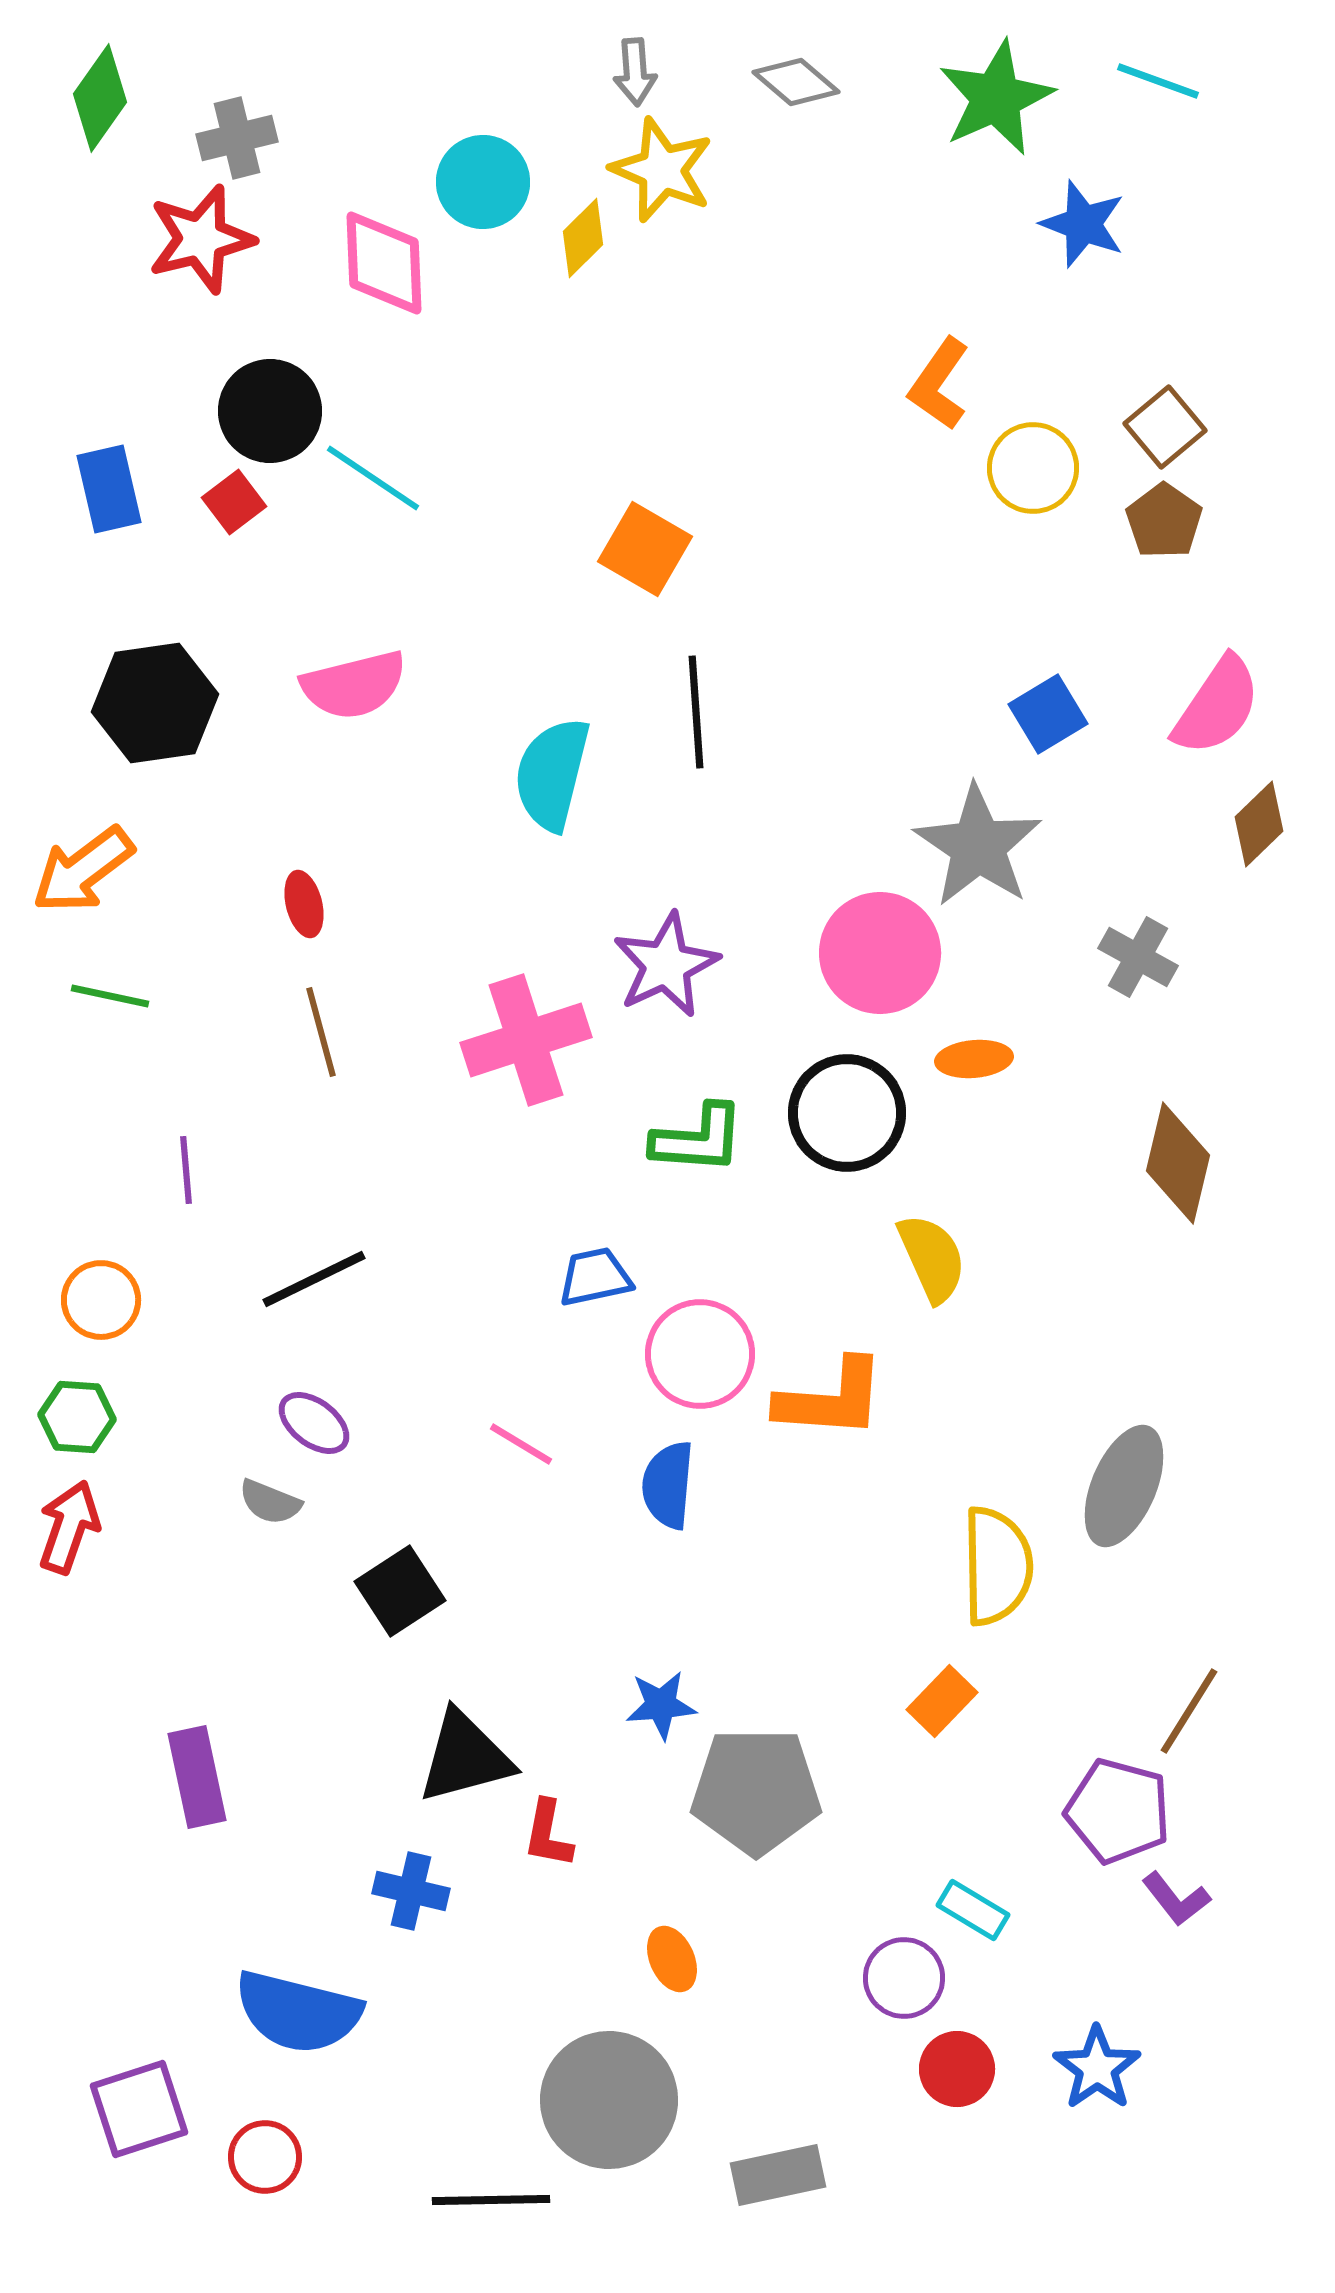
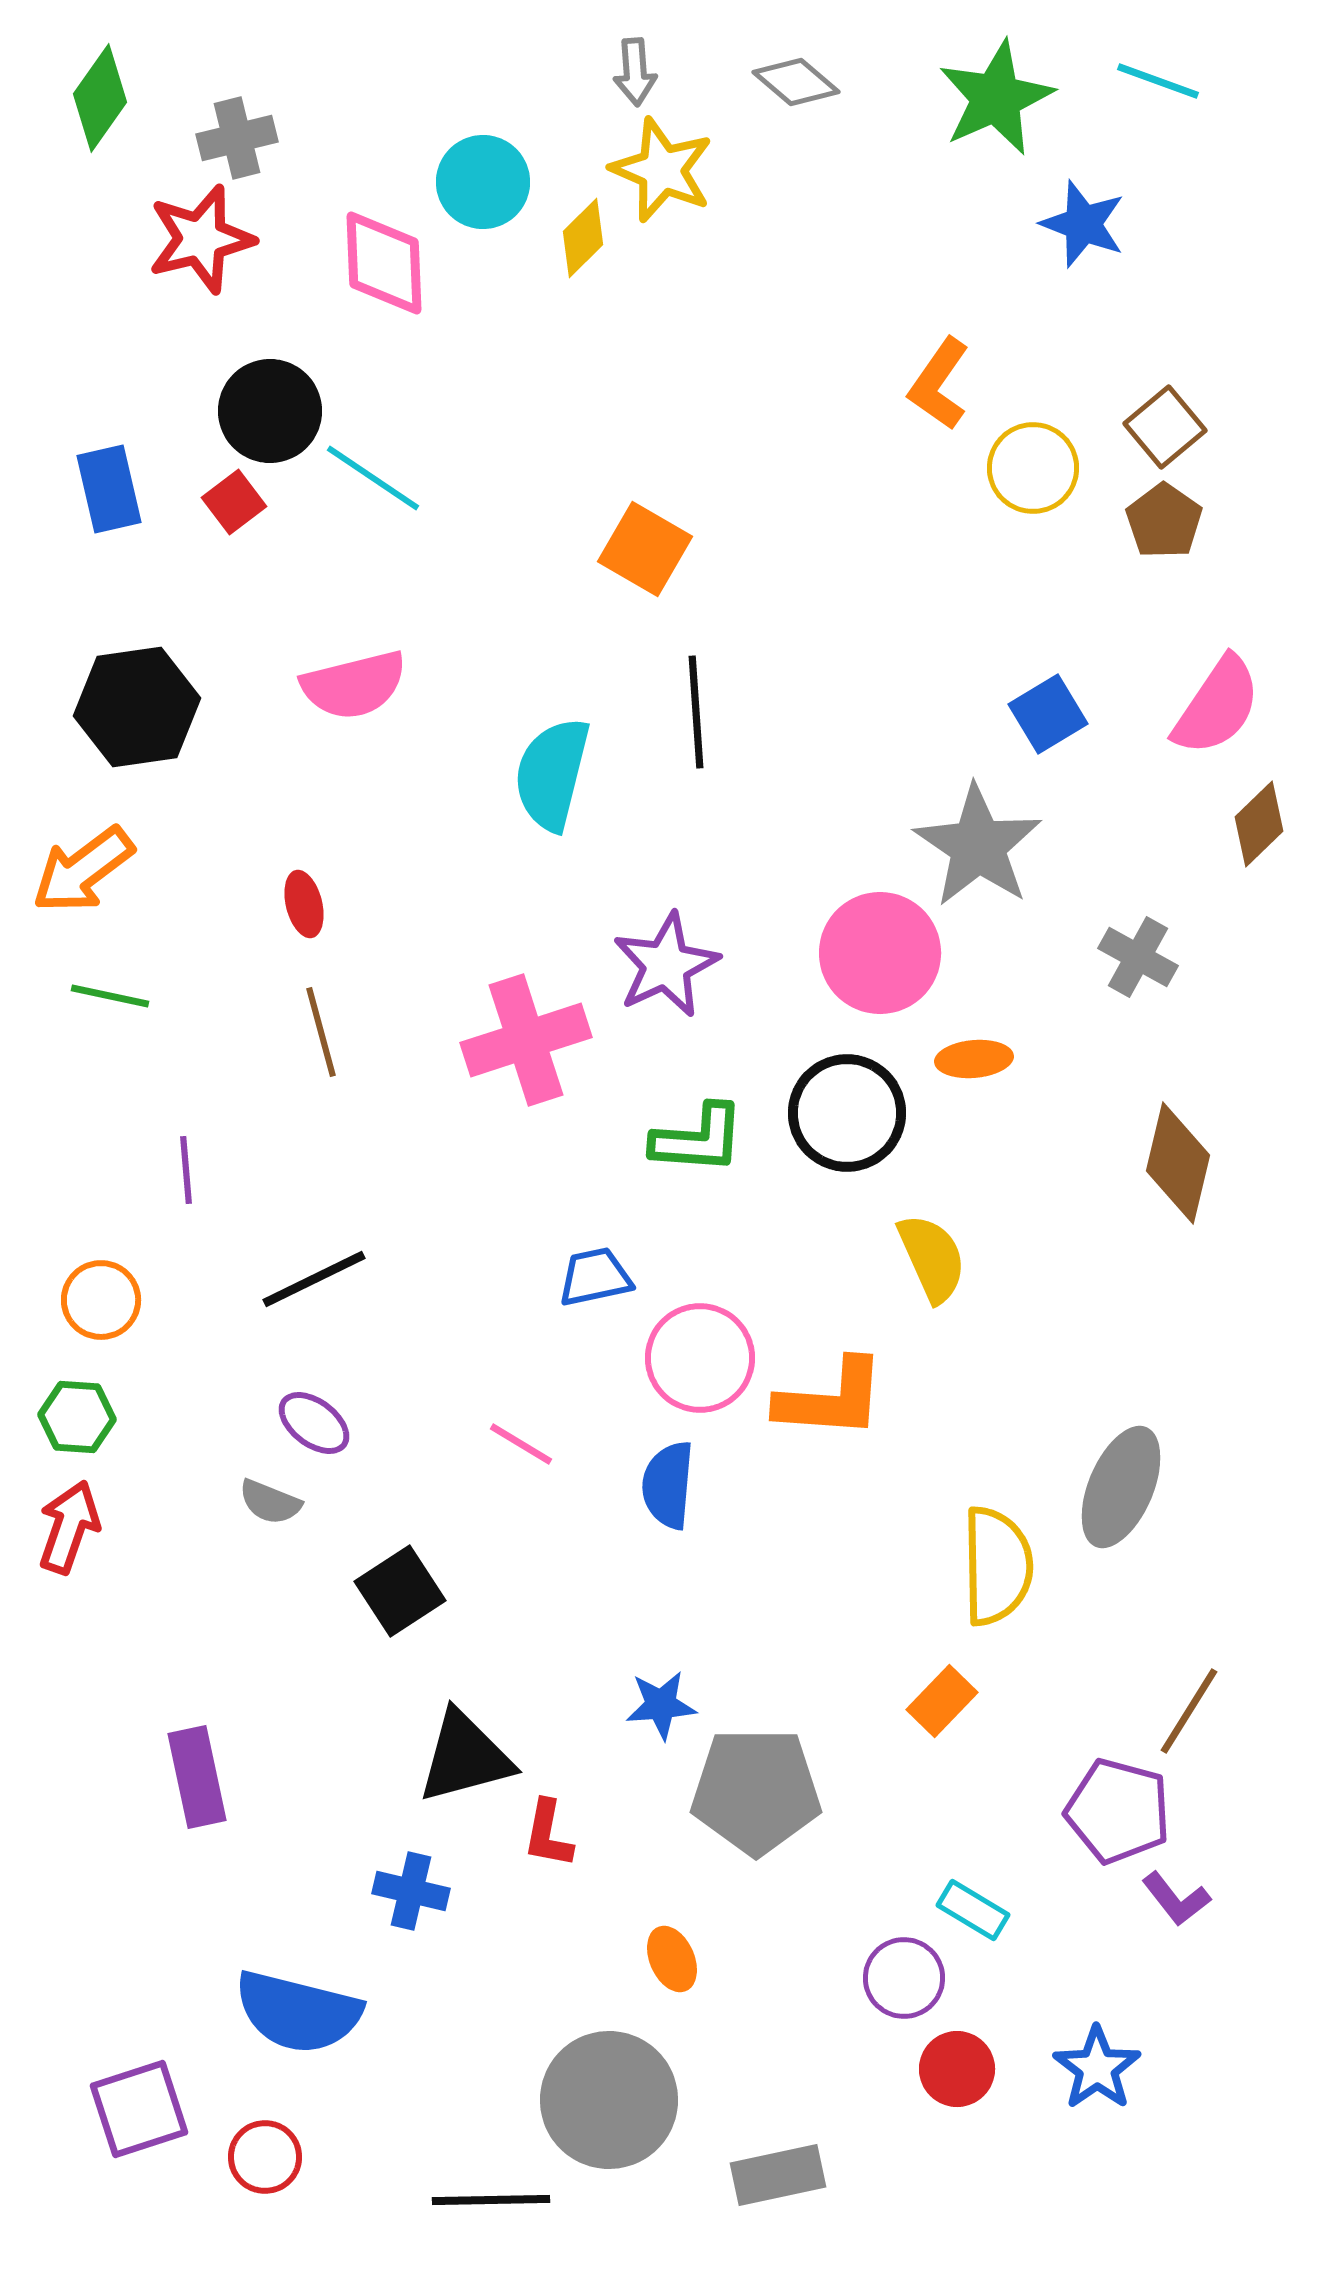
black hexagon at (155, 703): moved 18 px left, 4 px down
pink circle at (700, 1354): moved 4 px down
gray ellipse at (1124, 1486): moved 3 px left, 1 px down
